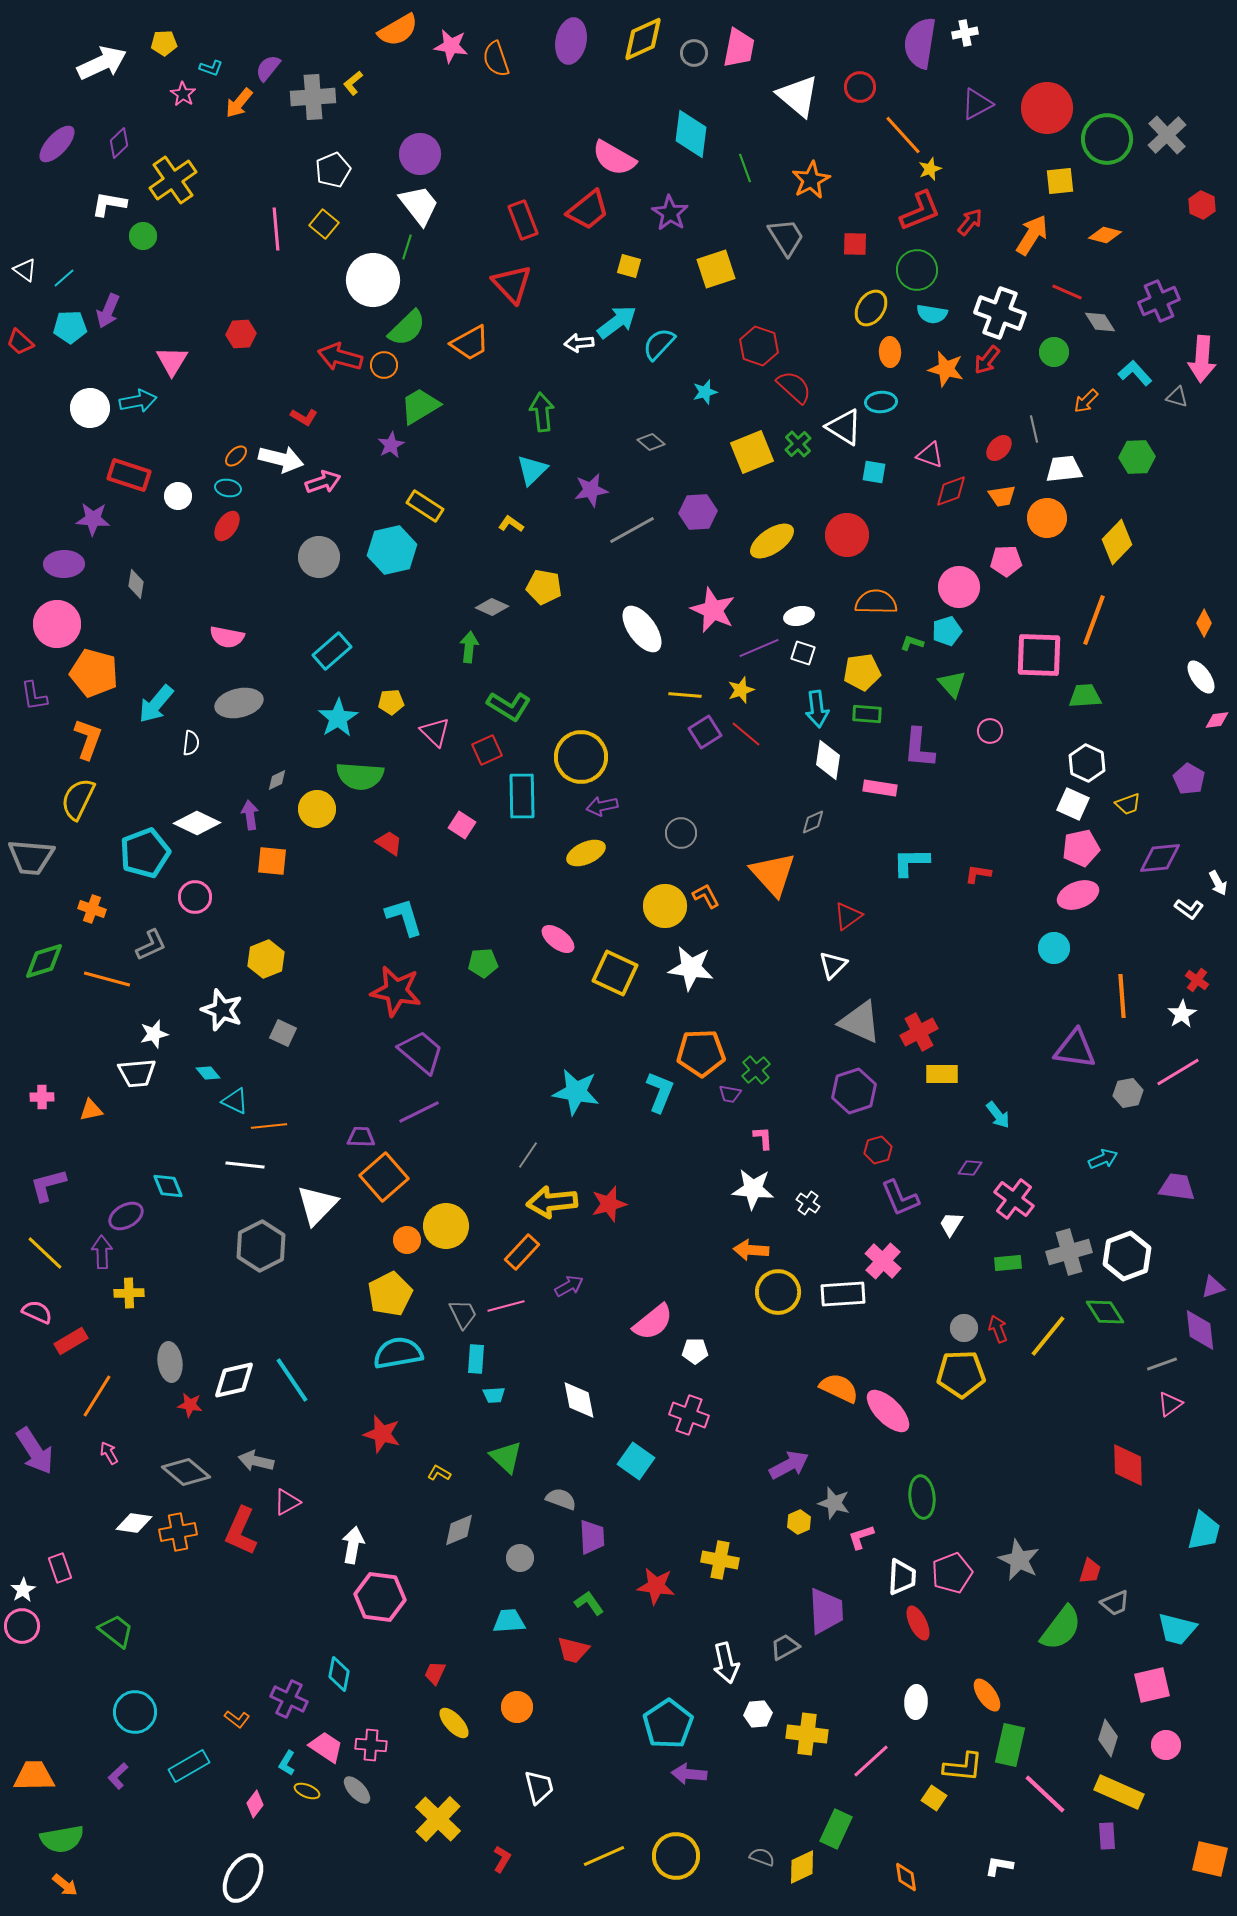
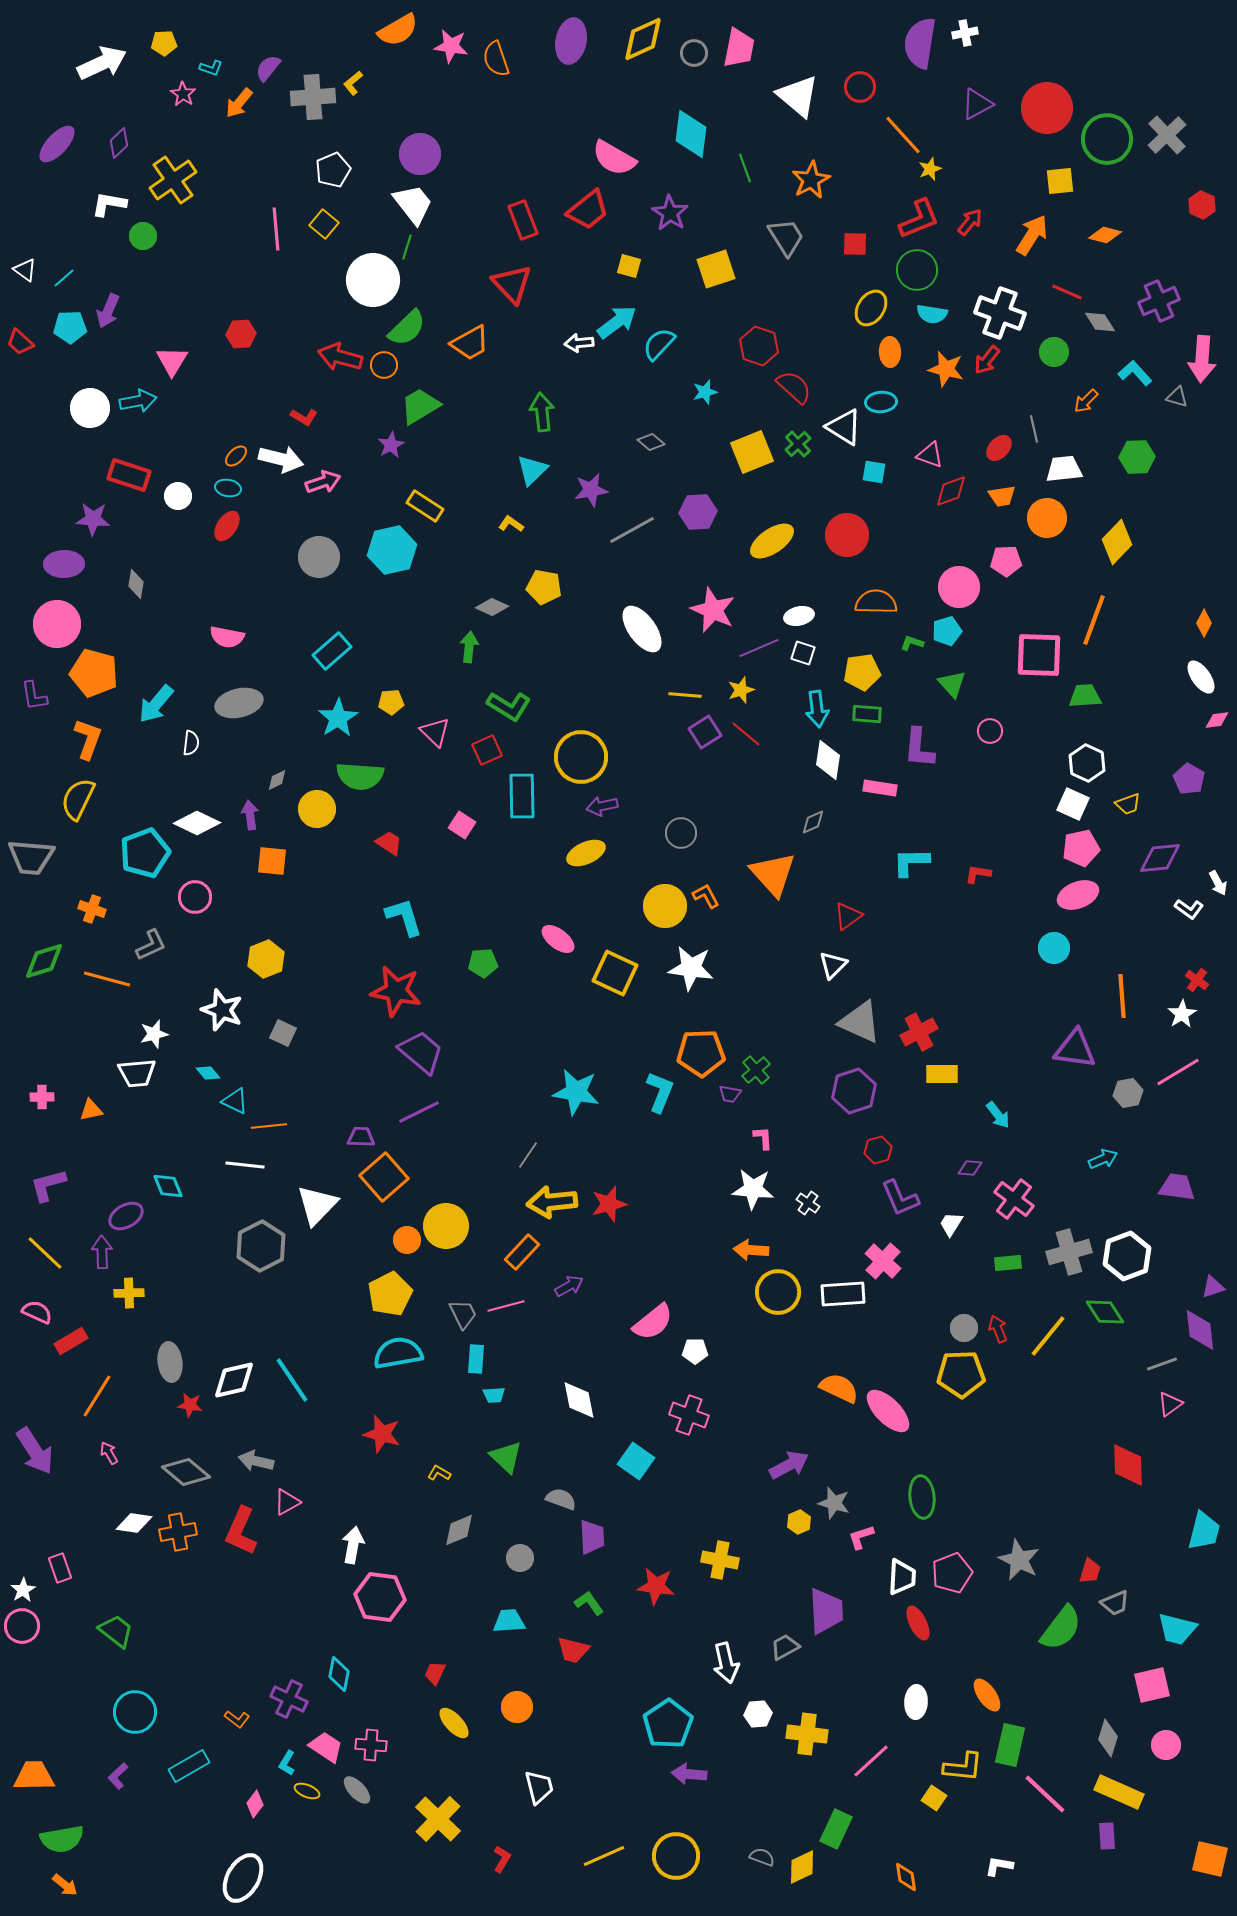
white trapezoid at (419, 205): moved 6 px left, 1 px up
red L-shape at (920, 211): moved 1 px left, 8 px down
